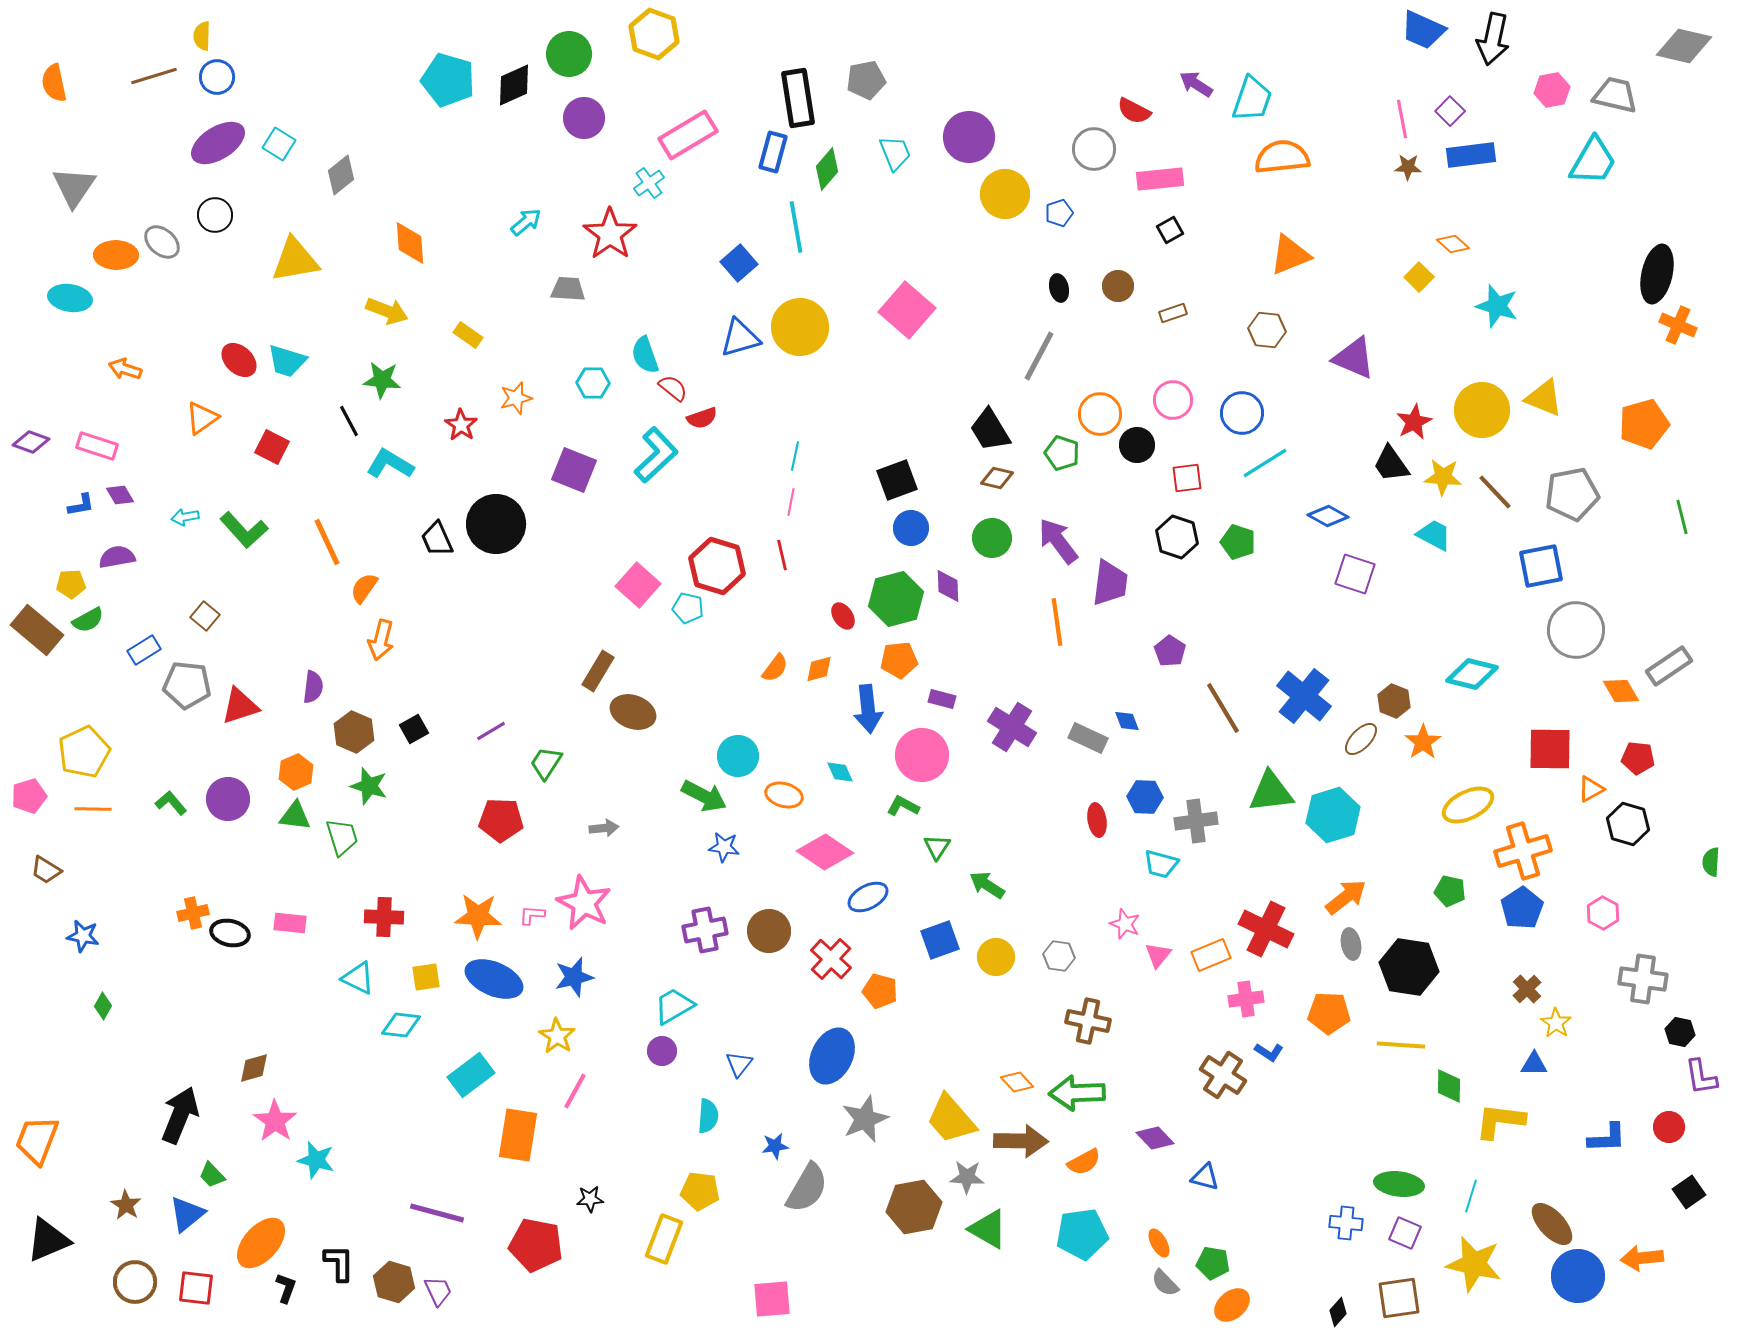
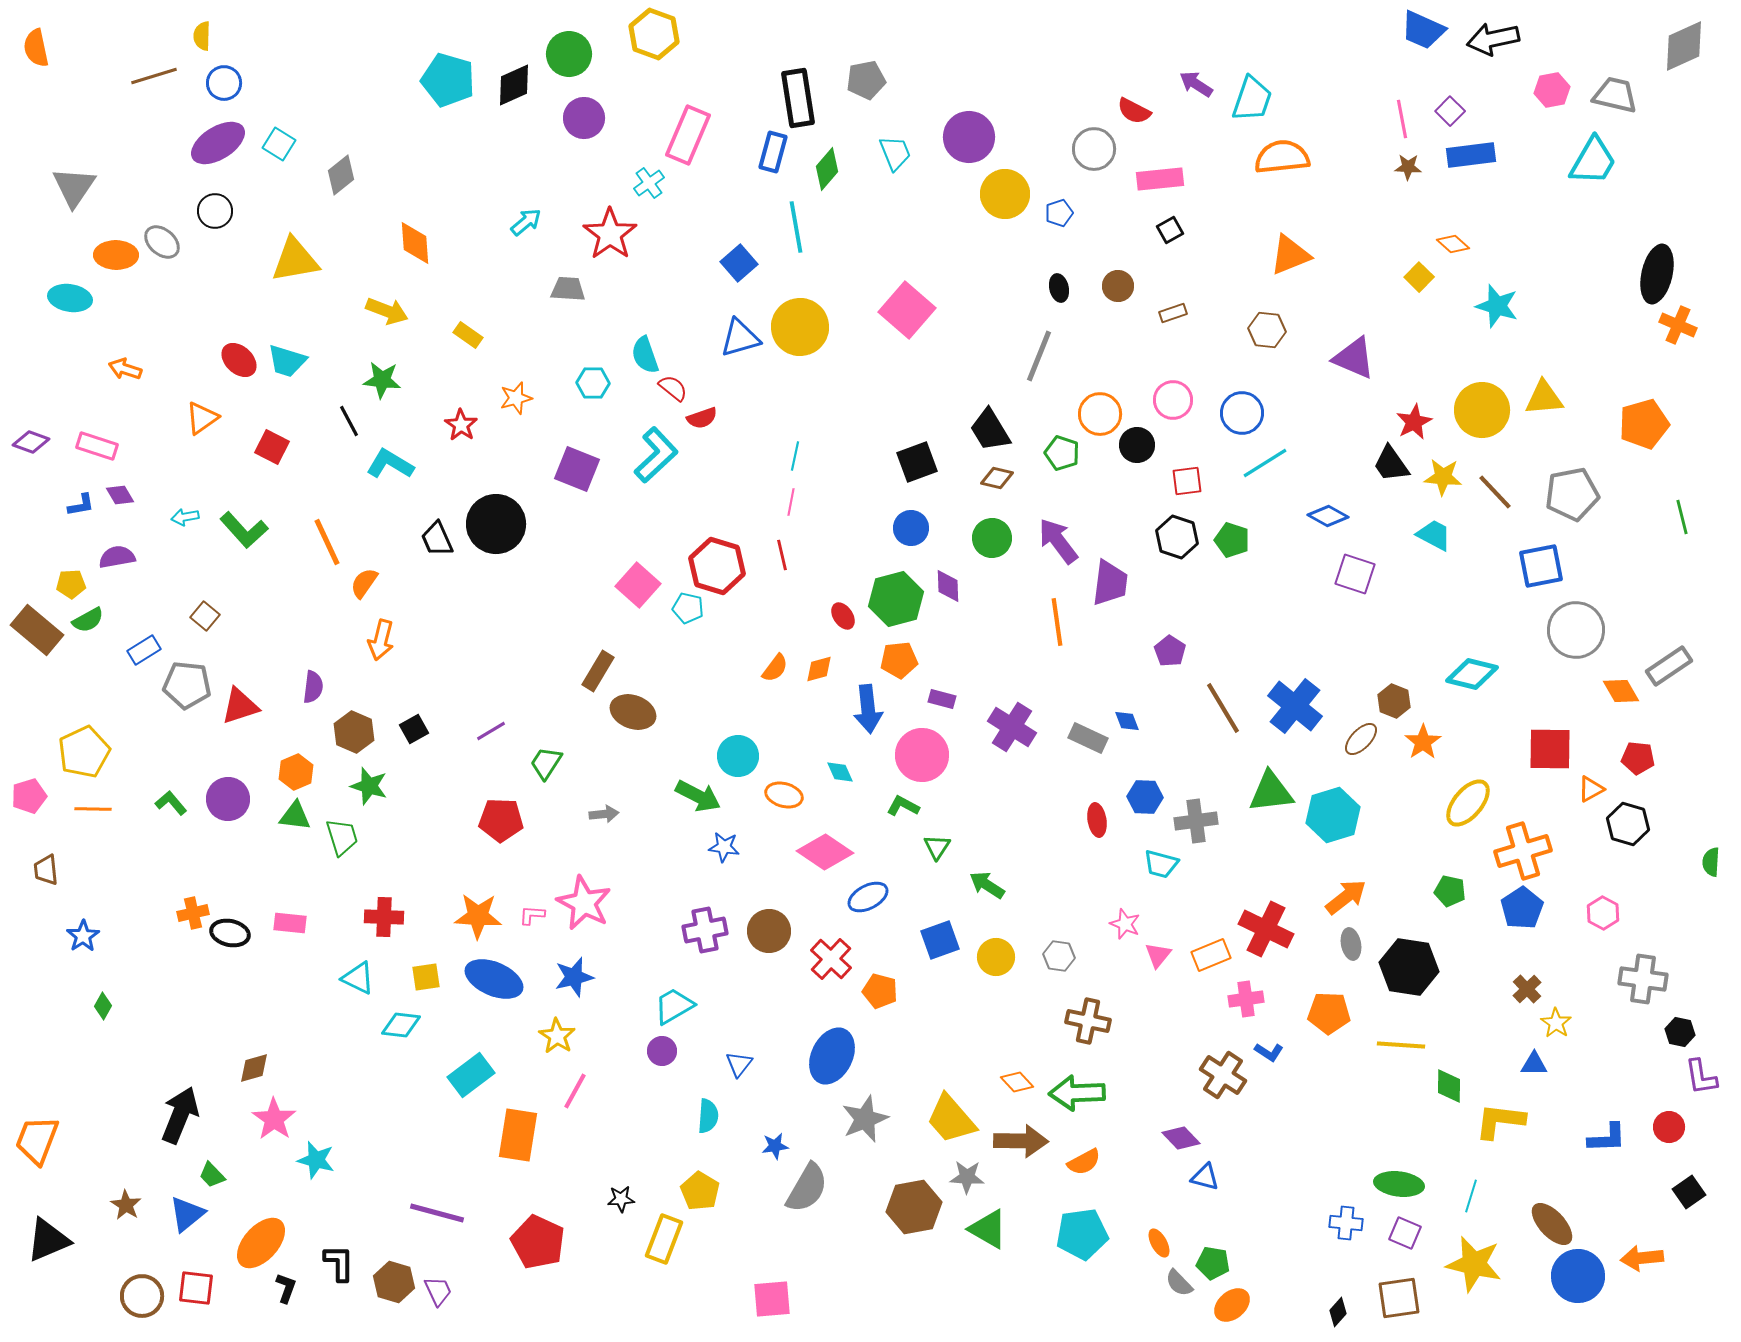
black arrow at (1493, 39): rotated 66 degrees clockwise
gray diamond at (1684, 46): rotated 38 degrees counterclockwise
blue circle at (217, 77): moved 7 px right, 6 px down
orange semicircle at (54, 83): moved 18 px left, 35 px up
pink rectangle at (688, 135): rotated 36 degrees counterclockwise
black circle at (215, 215): moved 4 px up
orange diamond at (410, 243): moved 5 px right
gray line at (1039, 356): rotated 6 degrees counterclockwise
yellow triangle at (1544, 398): rotated 27 degrees counterclockwise
purple square at (574, 470): moved 3 px right, 1 px up
red square at (1187, 478): moved 3 px down
black square at (897, 480): moved 20 px right, 18 px up
green pentagon at (1238, 542): moved 6 px left, 2 px up
orange semicircle at (364, 588): moved 5 px up
blue cross at (1304, 696): moved 9 px left, 10 px down
green arrow at (704, 796): moved 6 px left
yellow ellipse at (1468, 805): moved 2 px up; rotated 24 degrees counterclockwise
gray arrow at (604, 828): moved 14 px up
brown trapezoid at (46, 870): rotated 52 degrees clockwise
blue star at (83, 936): rotated 28 degrees clockwise
pink star at (275, 1121): moved 1 px left, 2 px up
purple diamond at (1155, 1138): moved 26 px right
yellow pentagon at (700, 1191): rotated 24 degrees clockwise
black star at (590, 1199): moved 31 px right
red pentagon at (536, 1245): moved 2 px right, 3 px up; rotated 14 degrees clockwise
brown circle at (135, 1282): moved 7 px right, 14 px down
gray semicircle at (1165, 1283): moved 14 px right
